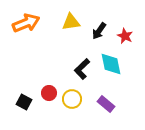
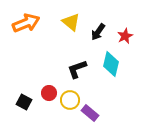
yellow triangle: rotated 48 degrees clockwise
black arrow: moved 1 px left, 1 px down
red star: rotated 21 degrees clockwise
cyan diamond: rotated 25 degrees clockwise
black L-shape: moved 5 px left; rotated 25 degrees clockwise
yellow circle: moved 2 px left, 1 px down
purple rectangle: moved 16 px left, 9 px down
